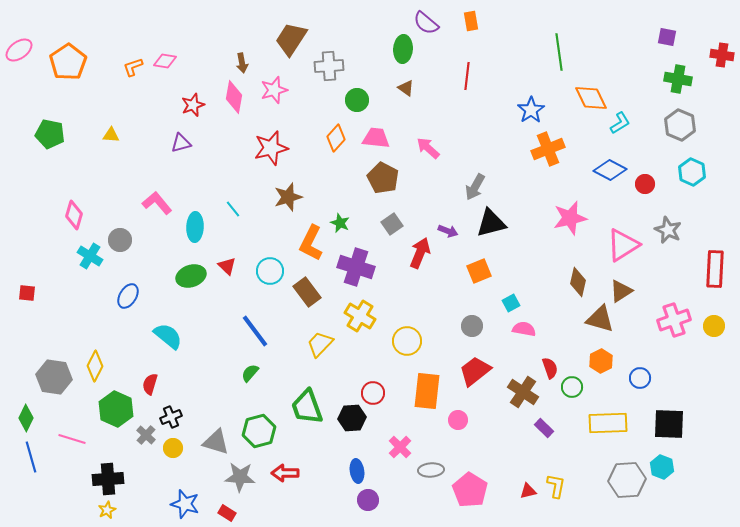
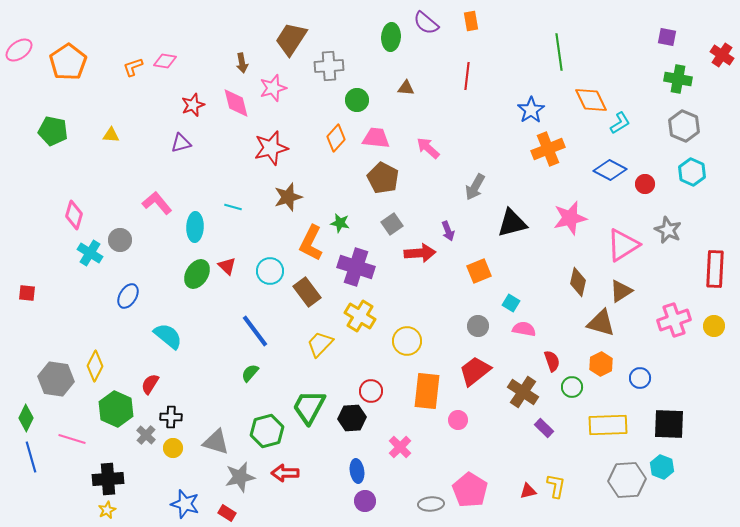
green ellipse at (403, 49): moved 12 px left, 12 px up
red cross at (722, 55): rotated 25 degrees clockwise
brown triangle at (406, 88): rotated 30 degrees counterclockwise
pink star at (274, 90): moved 1 px left, 2 px up
pink diamond at (234, 97): moved 2 px right, 6 px down; rotated 24 degrees counterclockwise
orange diamond at (591, 98): moved 2 px down
gray hexagon at (680, 125): moved 4 px right, 1 px down
green pentagon at (50, 134): moved 3 px right, 3 px up
cyan line at (233, 209): moved 2 px up; rotated 36 degrees counterclockwise
green star at (340, 223): rotated 12 degrees counterclockwise
black triangle at (491, 223): moved 21 px right
purple arrow at (448, 231): rotated 48 degrees clockwise
red arrow at (420, 253): rotated 64 degrees clockwise
cyan cross at (90, 256): moved 3 px up
green ellipse at (191, 276): moved 6 px right, 2 px up; rotated 40 degrees counterclockwise
cyan square at (511, 303): rotated 30 degrees counterclockwise
brown triangle at (600, 319): moved 1 px right, 4 px down
gray circle at (472, 326): moved 6 px right
orange hexagon at (601, 361): moved 3 px down
red semicircle at (550, 368): moved 2 px right, 7 px up
gray hexagon at (54, 377): moved 2 px right, 2 px down
red semicircle at (150, 384): rotated 15 degrees clockwise
red circle at (373, 393): moved 2 px left, 2 px up
green trapezoid at (307, 407): moved 2 px right; rotated 48 degrees clockwise
black cross at (171, 417): rotated 25 degrees clockwise
yellow rectangle at (608, 423): moved 2 px down
green hexagon at (259, 431): moved 8 px right
gray ellipse at (431, 470): moved 34 px down
gray star at (240, 477): rotated 16 degrees counterclockwise
purple circle at (368, 500): moved 3 px left, 1 px down
